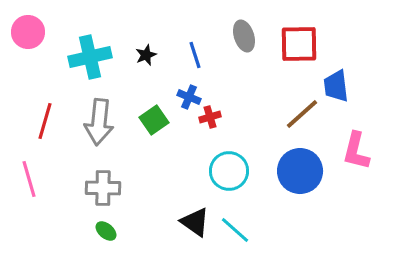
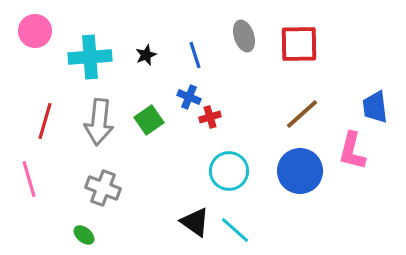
pink circle: moved 7 px right, 1 px up
cyan cross: rotated 9 degrees clockwise
blue trapezoid: moved 39 px right, 21 px down
green square: moved 5 px left
pink L-shape: moved 4 px left
gray cross: rotated 20 degrees clockwise
green ellipse: moved 22 px left, 4 px down
